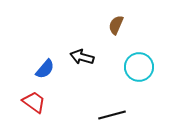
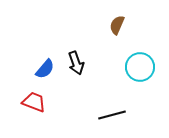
brown semicircle: moved 1 px right
black arrow: moved 6 px left, 6 px down; rotated 125 degrees counterclockwise
cyan circle: moved 1 px right
red trapezoid: rotated 15 degrees counterclockwise
